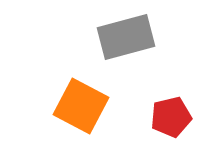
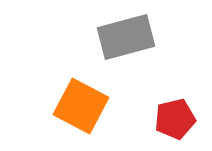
red pentagon: moved 4 px right, 2 px down
